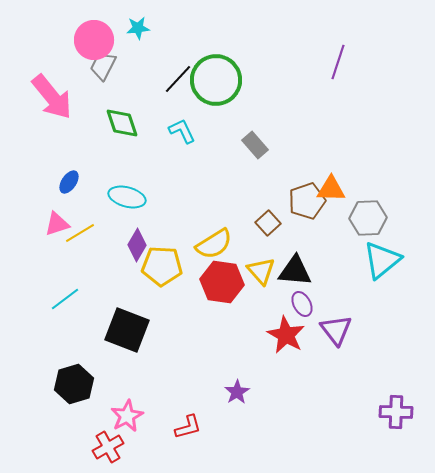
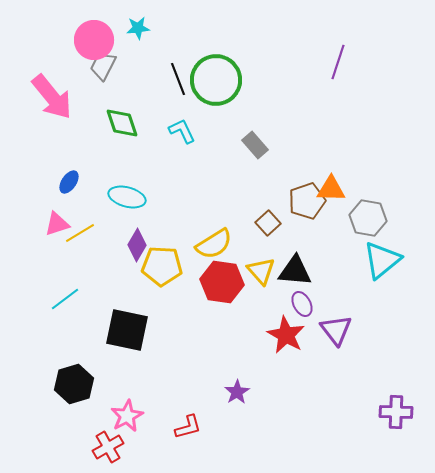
black line: rotated 64 degrees counterclockwise
gray hexagon: rotated 12 degrees clockwise
black square: rotated 9 degrees counterclockwise
